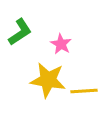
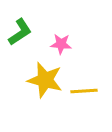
pink star: rotated 25 degrees counterclockwise
yellow star: moved 3 px left; rotated 6 degrees clockwise
